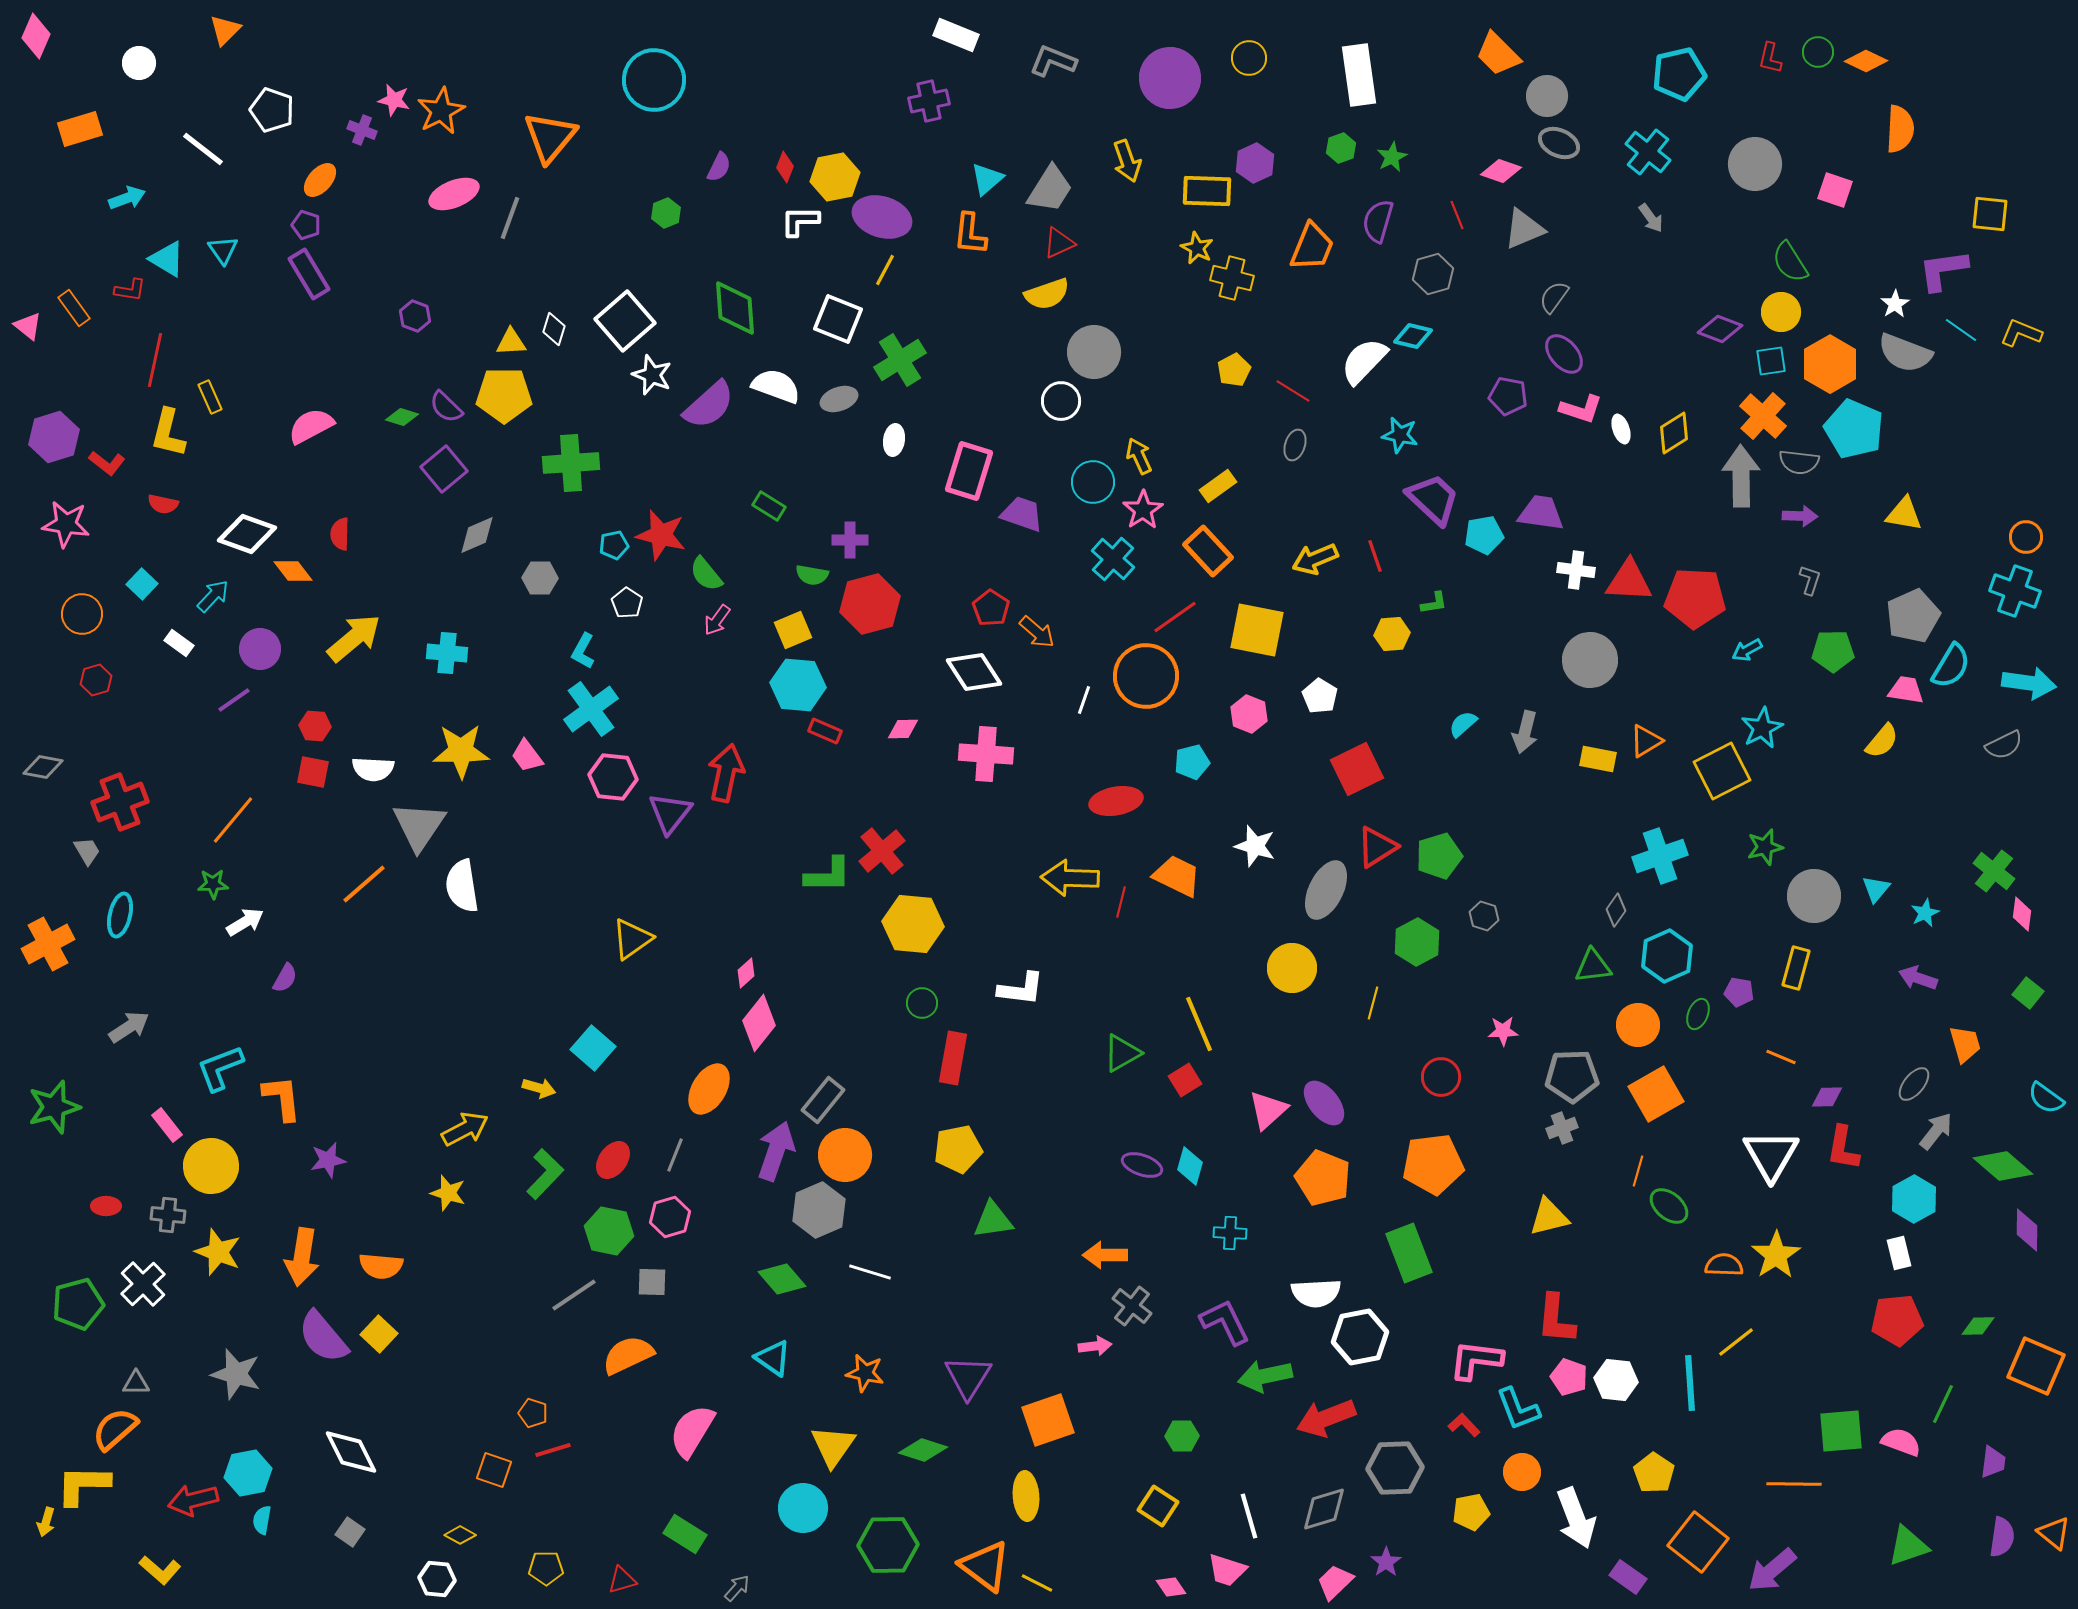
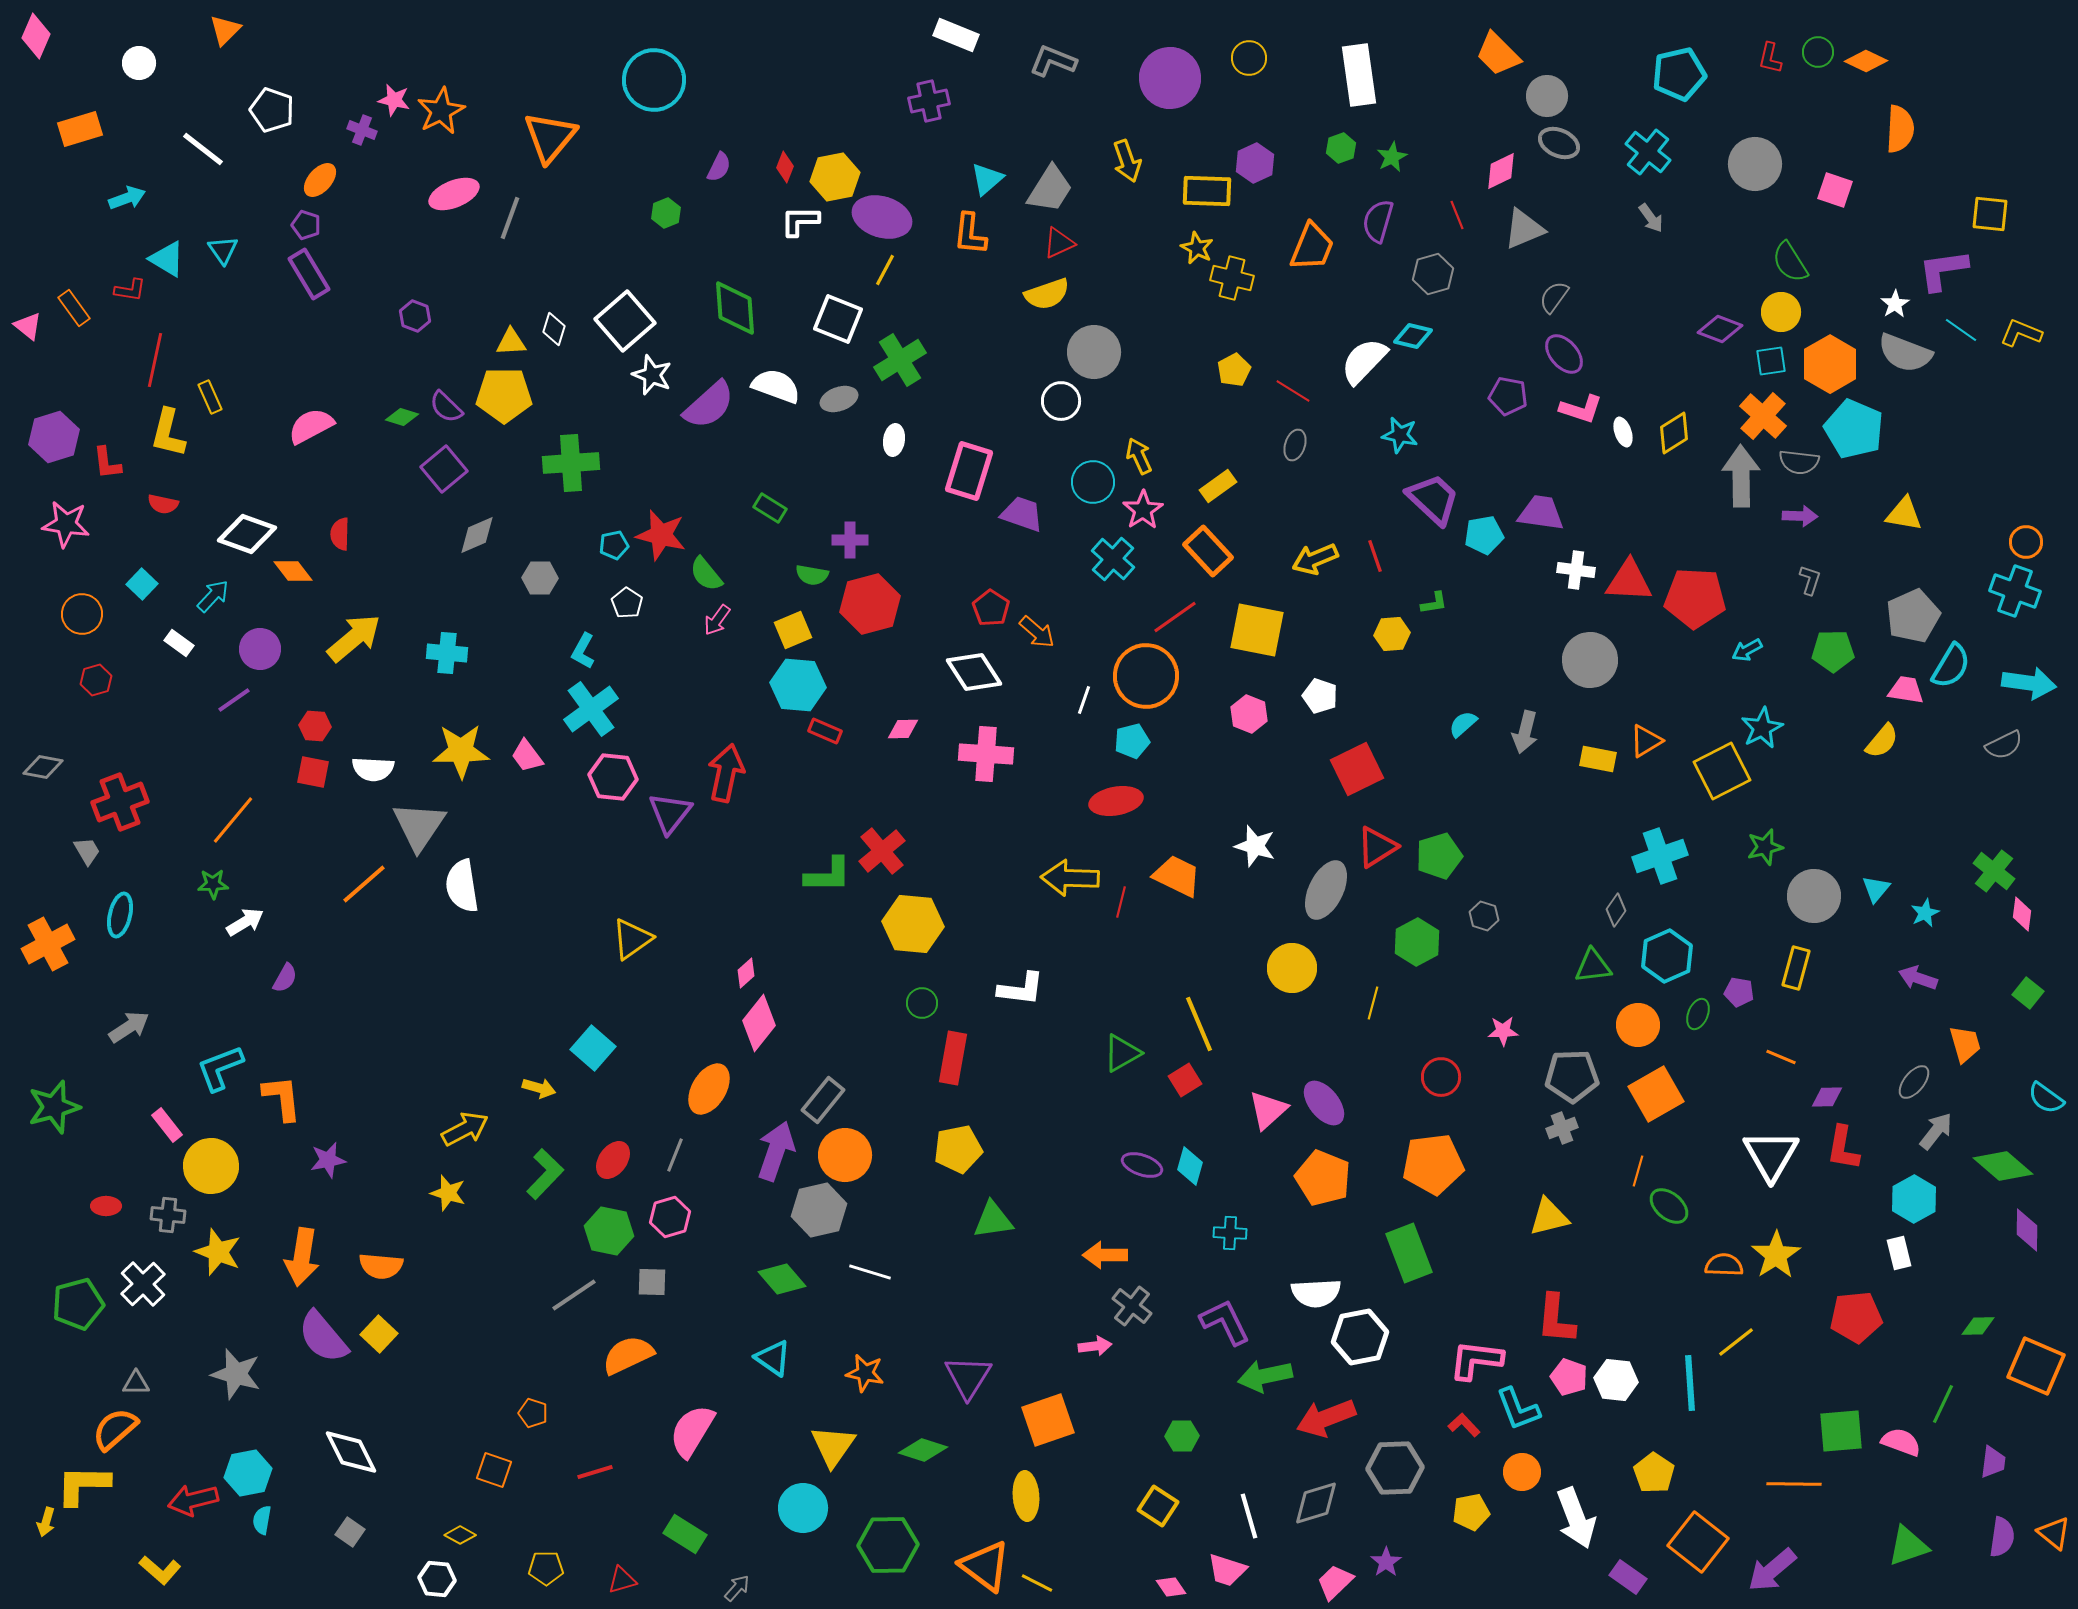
pink diamond at (1501, 171): rotated 45 degrees counterclockwise
white ellipse at (1621, 429): moved 2 px right, 3 px down
red L-shape at (107, 463): rotated 45 degrees clockwise
green rectangle at (769, 506): moved 1 px right, 2 px down
orange circle at (2026, 537): moved 5 px down
white pentagon at (1320, 696): rotated 12 degrees counterclockwise
cyan pentagon at (1192, 762): moved 60 px left, 21 px up
gray ellipse at (1914, 1084): moved 2 px up
gray hexagon at (819, 1210): rotated 10 degrees clockwise
red pentagon at (1897, 1320): moved 41 px left, 3 px up
red line at (553, 1450): moved 42 px right, 22 px down
gray diamond at (1324, 1509): moved 8 px left, 6 px up
